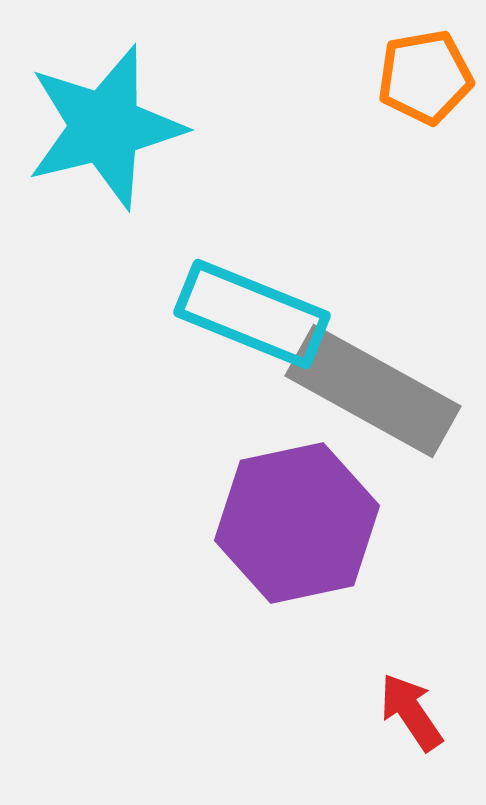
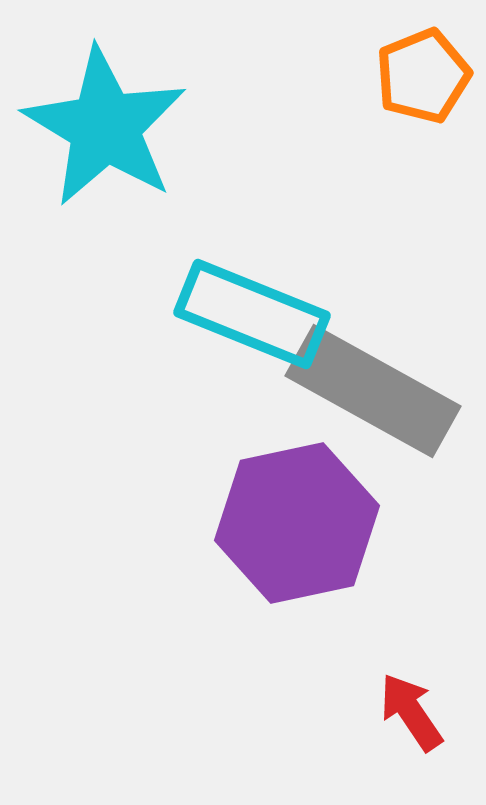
orange pentagon: moved 2 px left, 1 px up; rotated 12 degrees counterclockwise
cyan star: rotated 27 degrees counterclockwise
